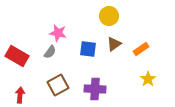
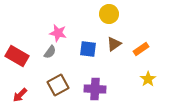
yellow circle: moved 2 px up
red arrow: rotated 140 degrees counterclockwise
